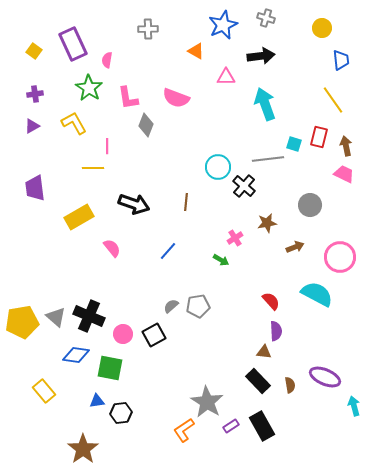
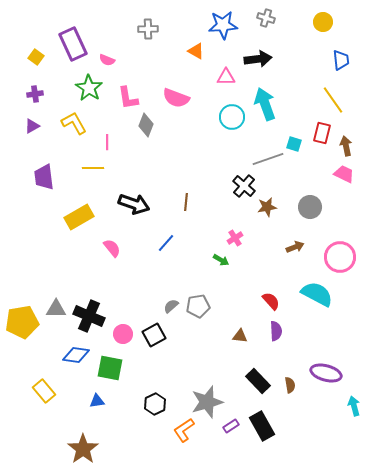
blue star at (223, 25): rotated 20 degrees clockwise
yellow circle at (322, 28): moved 1 px right, 6 px up
yellow square at (34, 51): moved 2 px right, 6 px down
black arrow at (261, 56): moved 3 px left, 3 px down
pink semicircle at (107, 60): rotated 77 degrees counterclockwise
red rectangle at (319, 137): moved 3 px right, 4 px up
pink line at (107, 146): moved 4 px up
gray line at (268, 159): rotated 12 degrees counterclockwise
cyan circle at (218, 167): moved 14 px right, 50 px up
purple trapezoid at (35, 188): moved 9 px right, 11 px up
gray circle at (310, 205): moved 2 px down
brown star at (267, 223): moved 16 px up
blue line at (168, 251): moved 2 px left, 8 px up
gray triangle at (56, 317): moved 8 px up; rotated 40 degrees counterclockwise
brown triangle at (264, 352): moved 24 px left, 16 px up
purple ellipse at (325, 377): moved 1 px right, 4 px up; rotated 8 degrees counterclockwise
gray star at (207, 402): rotated 24 degrees clockwise
black hexagon at (121, 413): moved 34 px right, 9 px up; rotated 20 degrees counterclockwise
